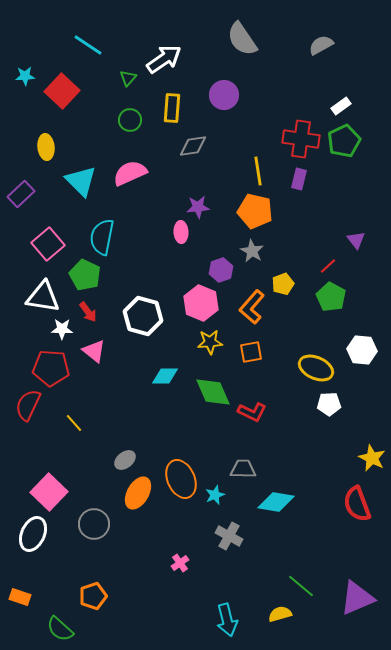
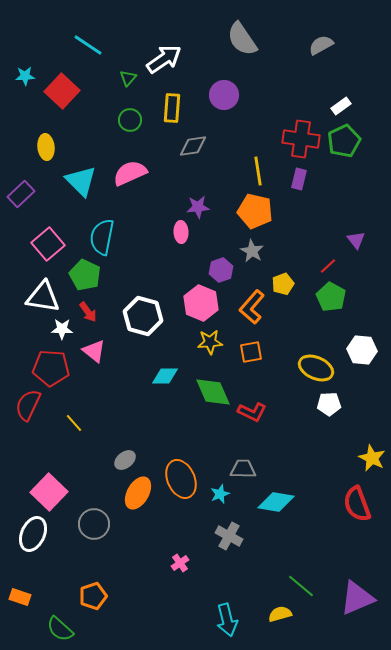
cyan star at (215, 495): moved 5 px right, 1 px up
